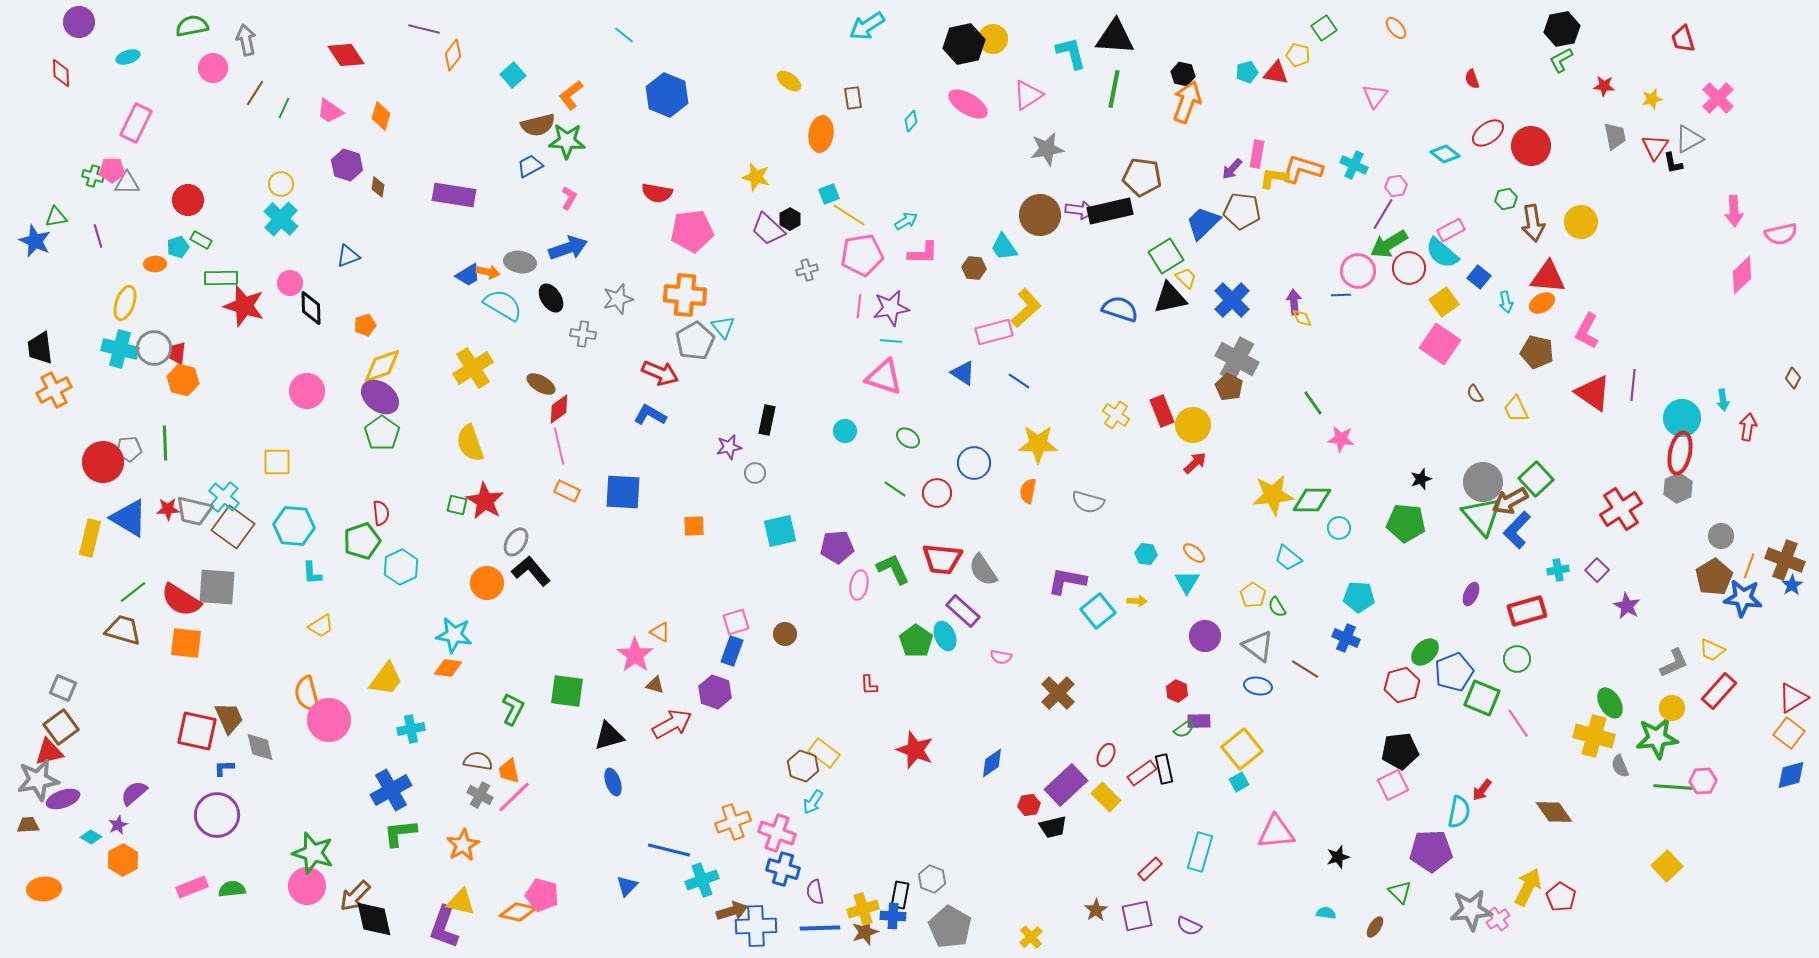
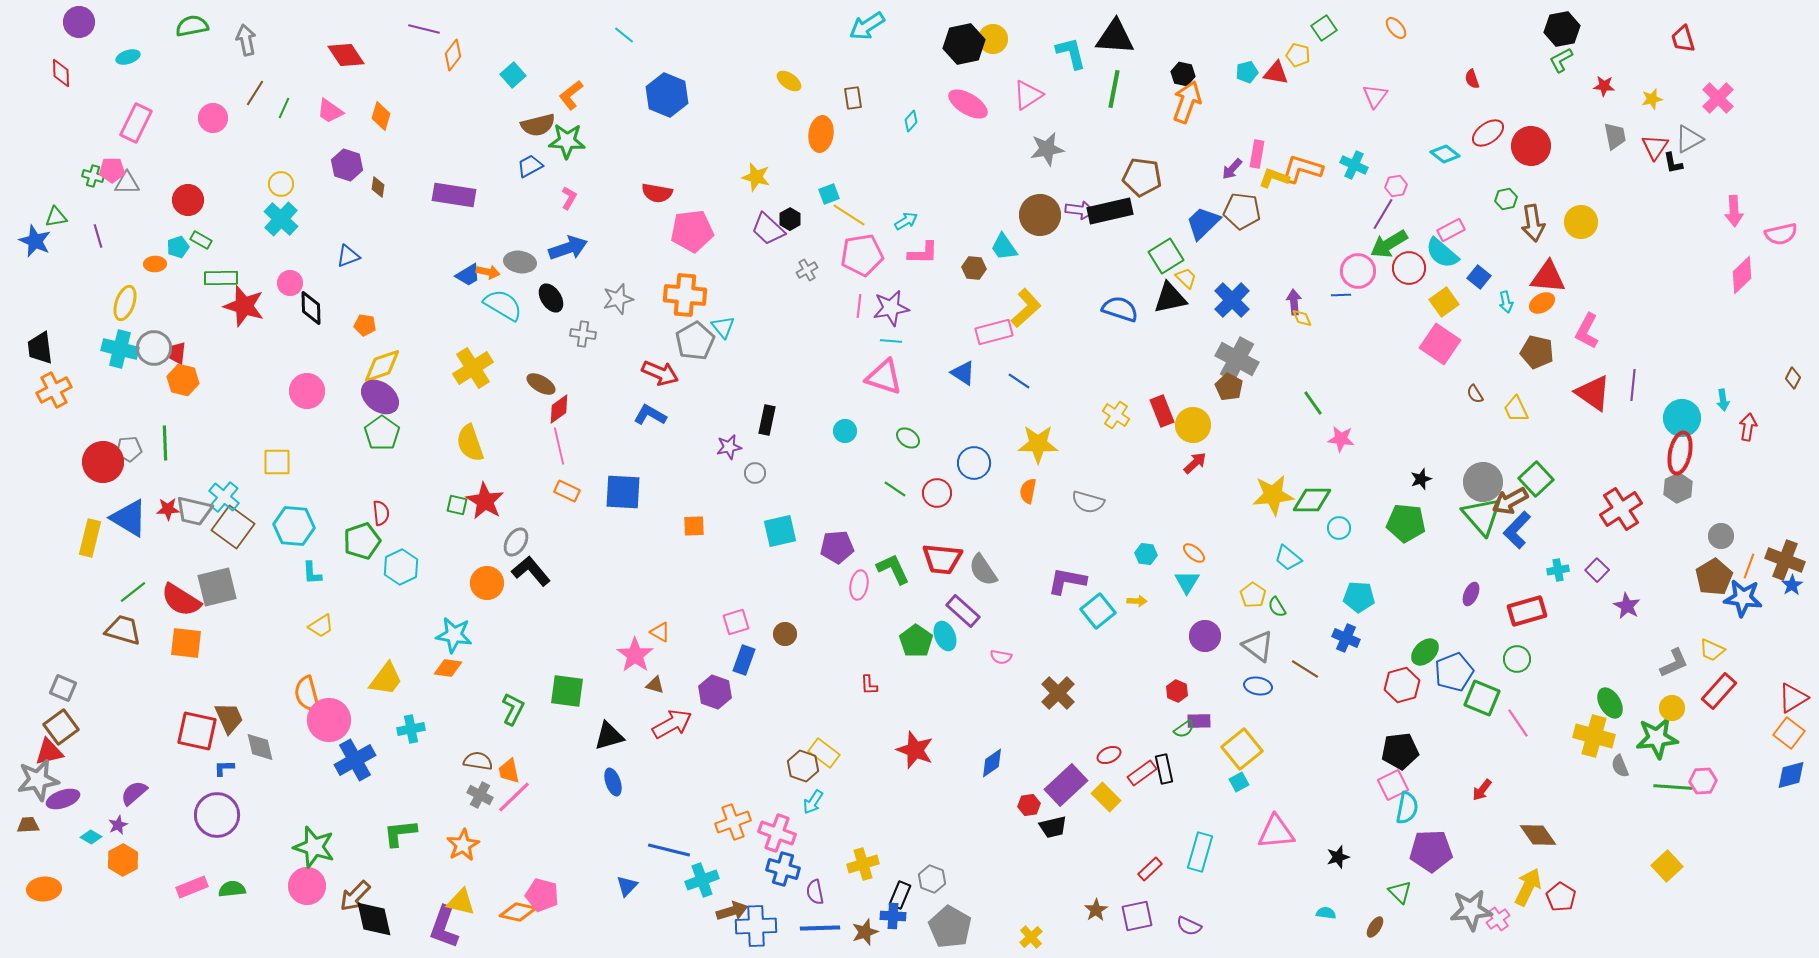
pink circle at (213, 68): moved 50 px down
yellow L-shape at (1274, 178): rotated 12 degrees clockwise
gray cross at (807, 270): rotated 15 degrees counterclockwise
orange pentagon at (365, 325): rotated 25 degrees clockwise
gray square at (217, 587): rotated 18 degrees counterclockwise
blue rectangle at (732, 651): moved 12 px right, 9 px down
red ellipse at (1106, 755): moved 3 px right; rotated 40 degrees clockwise
blue cross at (391, 790): moved 36 px left, 30 px up
cyan semicircle at (1459, 812): moved 52 px left, 4 px up
brown diamond at (1554, 812): moved 16 px left, 23 px down
green star at (313, 853): moved 1 px right, 6 px up
black rectangle at (900, 895): rotated 12 degrees clockwise
yellow cross at (863, 909): moved 45 px up
